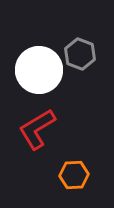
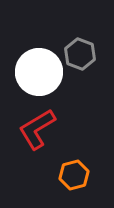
white circle: moved 2 px down
orange hexagon: rotated 12 degrees counterclockwise
